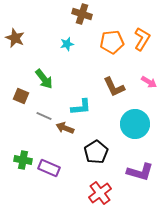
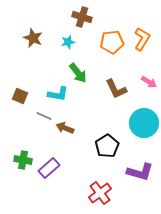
brown cross: moved 3 px down
brown star: moved 18 px right
cyan star: moved 1 px right, 2 px up
green arrow: moved 34 px right, 6 px up
brown L-shape: moved 2 px right, 2 px down
brown square: moved 1 px left
cyan L-shape: moved 23 px left, 13 px up; rotated 15 degrees clockwise
cyan circle: moved 9 px right, 1 px up
black pentagon: moved 11 px right, 6 px up
purple rectangle: rotated 65 degrees counterclockwise
